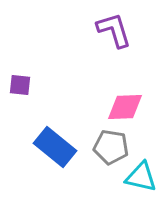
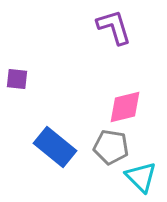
purple L-shape: moved 3 px up
purple square: moved 3 px left, 6 px up
pink diamond: rotated 12 degrees counterclockwise
cyan triangle: rotated 32 degrees clockwise
